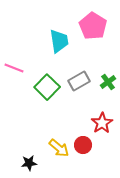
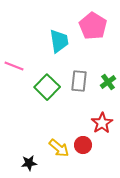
pink line: moved 2 px up
gray rectangle: rotated 55 degrees counterclockwise
